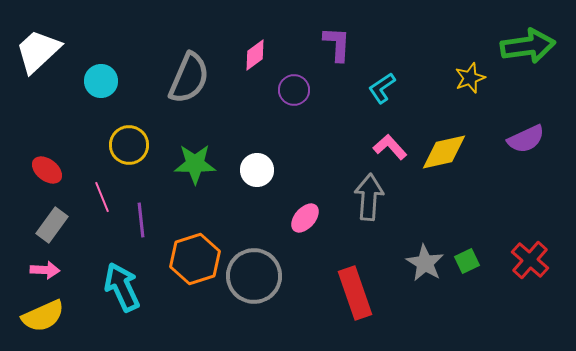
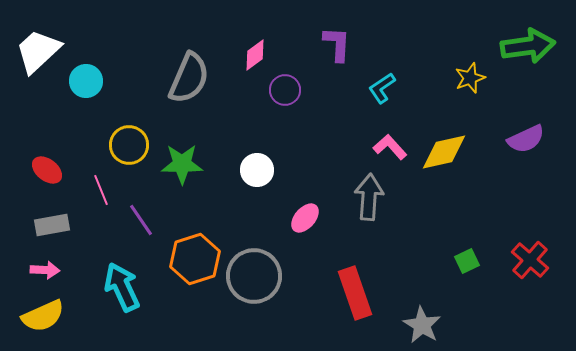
cyan circle: moved 15 px left
purple circle: moved 9 px left
green star: moved 13 px left
pink line: moved 1 px left, 7 px up
purple line: rotated 28 degrees counterclockwise
gray rectangle: rotated 44 degrees clockwise
gray star: moved 3 px left, 62 px down
